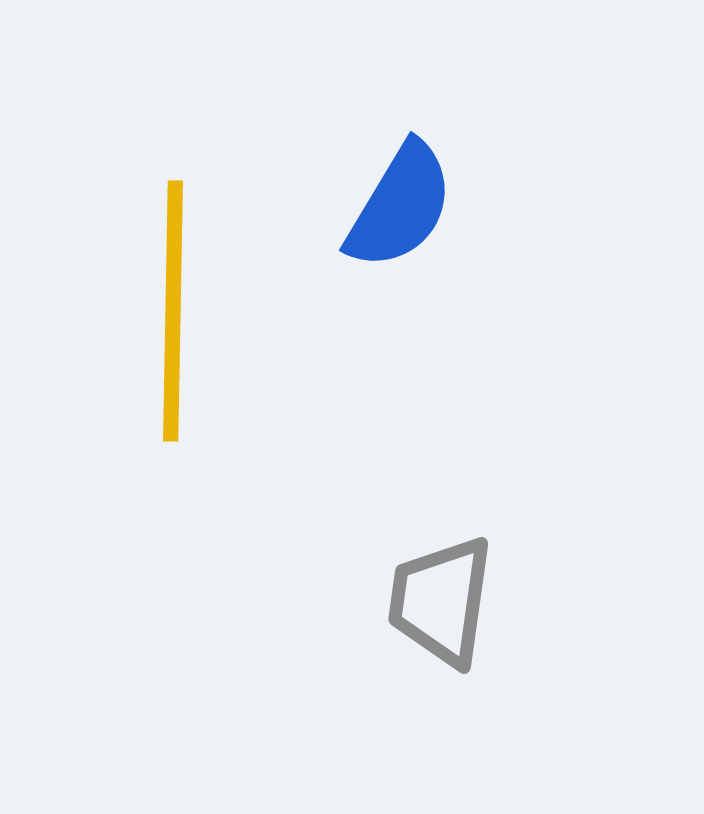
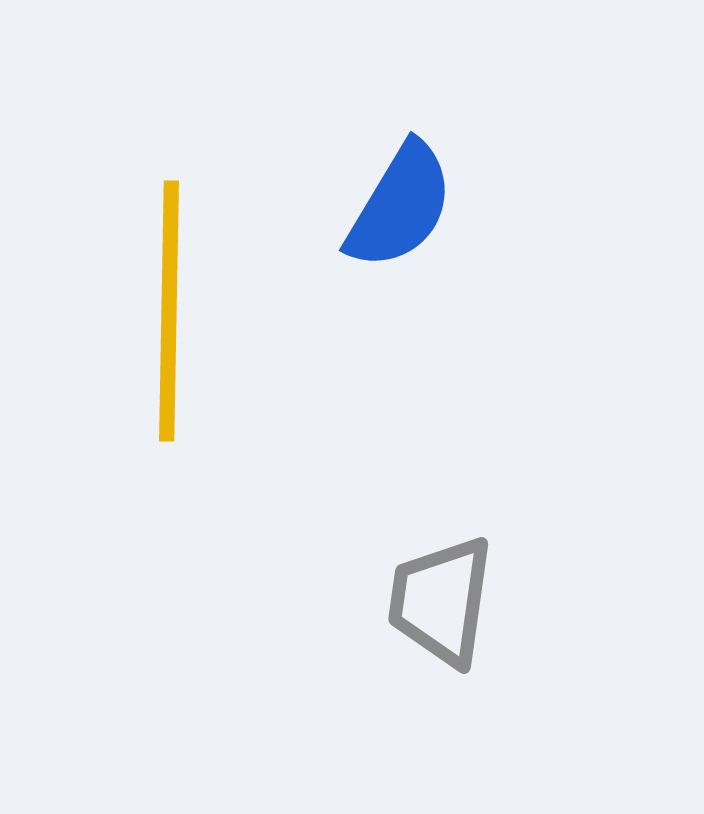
yellow line: moved 4 px left
